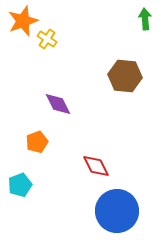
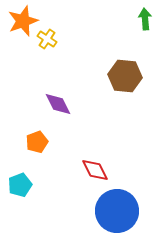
red diamond: moved 1 px left, 4 px down
